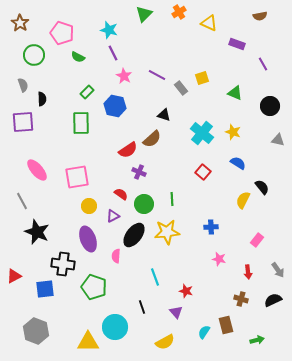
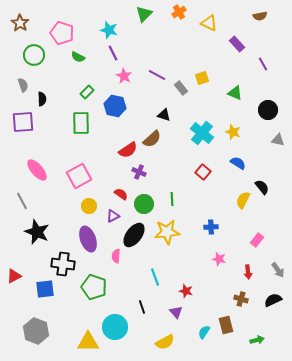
purple rectangle at (237, 44): rotated 28 degrees clockwise
black circle at (270, 106): moved 2 px left, 4 px down
pink square at (77, 177): moved 2 px right, 1 px up; rotated 20 degrees counterclockwise
